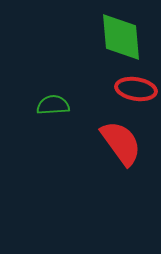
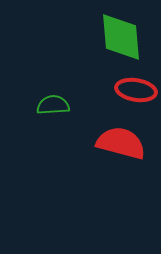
red ellipse: moved 1 px down
red semicircle: rotated 39 degrees counterclockwise
